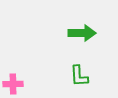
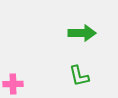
green L-shape: rotated 10 degrees counterclockwise
